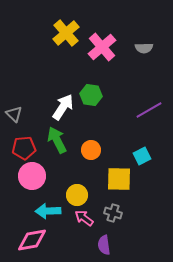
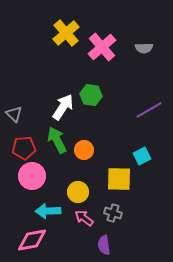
orange circle: moved 7 px left
yellow circle: moved 1 px right, 3 px up
